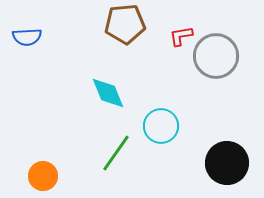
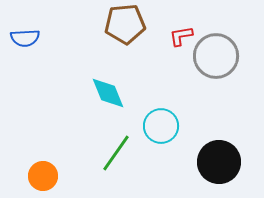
blue semicircle: moved 2 px left, 1 px down
black circle: moved 8 px left, 1 px up
